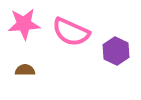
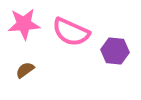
purple hexagon: moved 1 px left; rotated 20 degrees counterclockwise
brown semicircle: rotated 36 degrees counterclockwise
